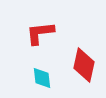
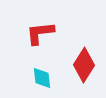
red diamond: rotated 20 degrees clockwise
